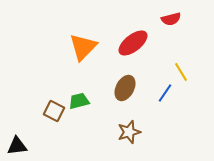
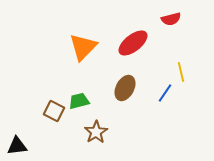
yellow line: rotated 18 degrees clockwise
brown star: moved 33 px left; rotated 15 degrees counterclockwise
